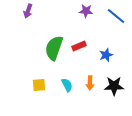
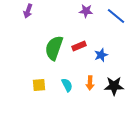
blue star: moved 5 px left
